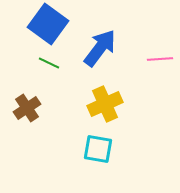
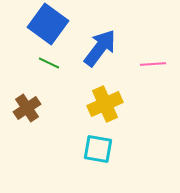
pink line: moved 7 px left, 5 px down
